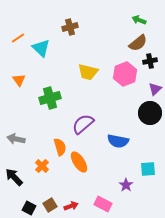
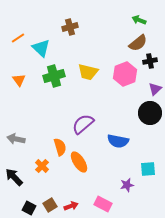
green cross: moved 4 px right, 22 px up
purple star: moved 1 px right; rotated 24 degrees clockwise
